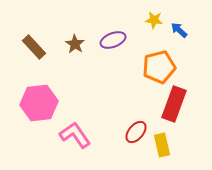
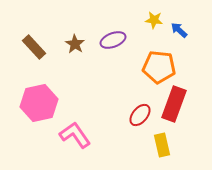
orange pentagon: rotated 20 degrees clockwise
pink hexagon: rotated 6 degrees counterclockwise
red ellipse: moved 4 px right, 17 px up
